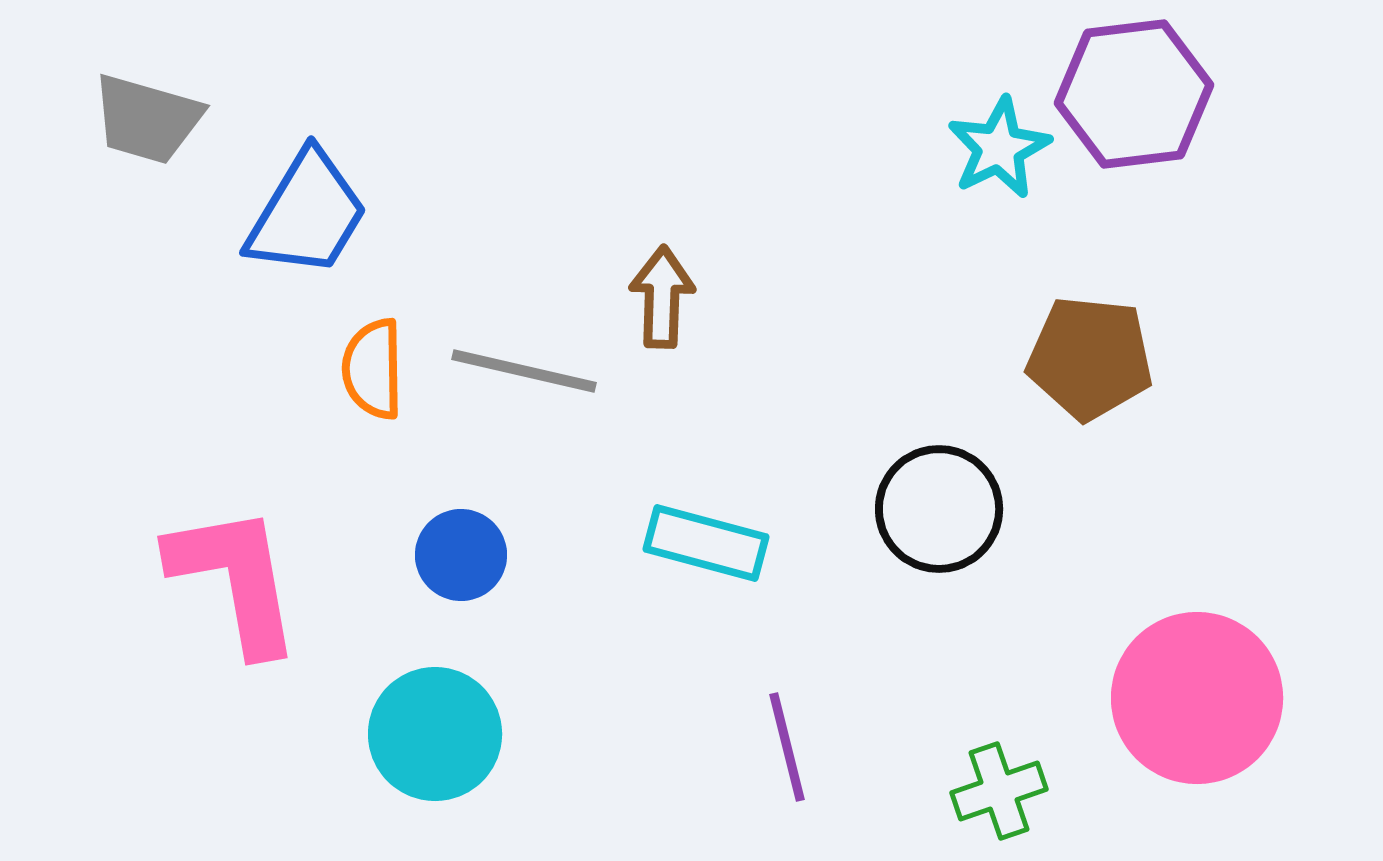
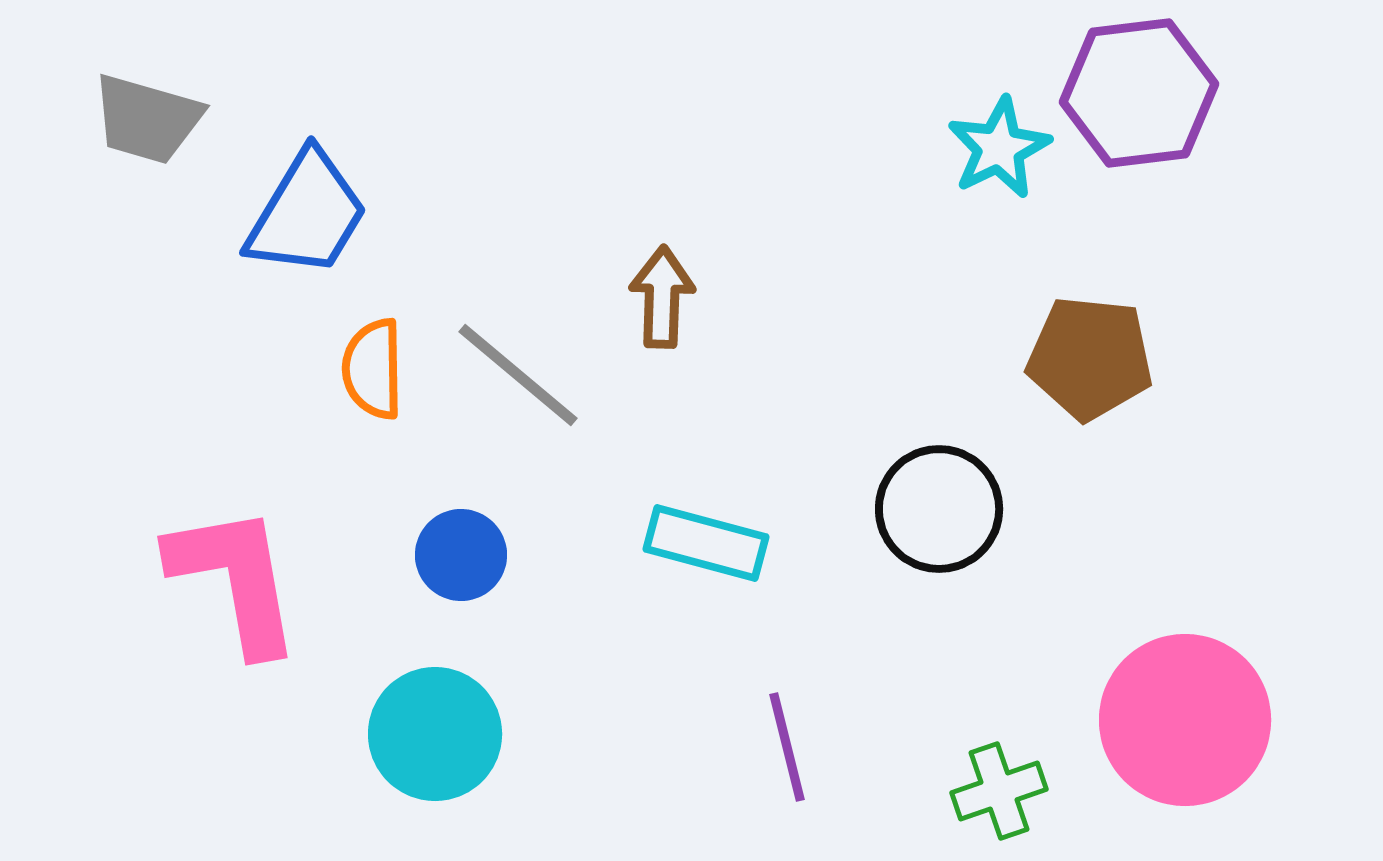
purple hexagon: moved 5 px right, 1 px up
gray line: moved 6 px left, 4 px down; rotated 27 degrees clockwise
pink circle: moved 12 px left, 22 px down
